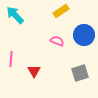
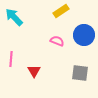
cyan arrow: moved 1 px left, 2 px down
gray square: rotated 24 degrees clockwise
